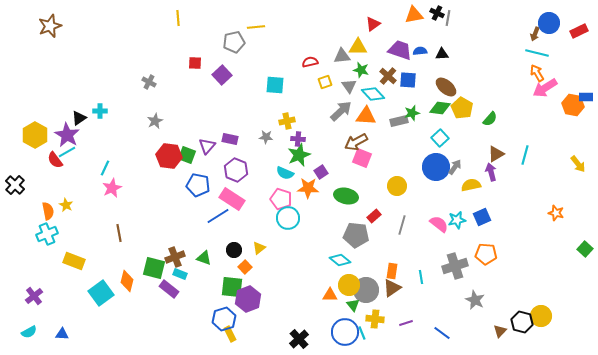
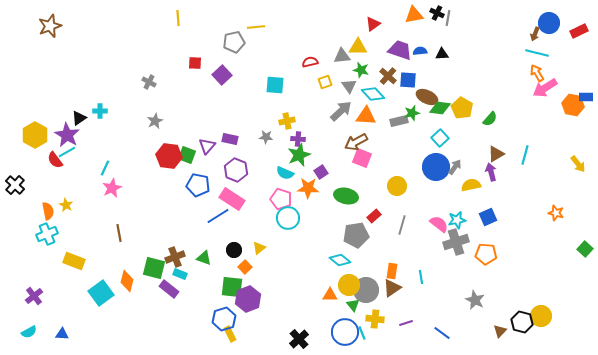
brown ellipse at (446, 87): moved 19 px left, 10 px down; rotated 15 degrees counterclockwise
blue square at (482, 217): moved 6 px right
gray pentagon at (356, 235): rotated 15 degrees counterclockwise
gray cross at (455, 266): moved 1 px right, 24 px up
